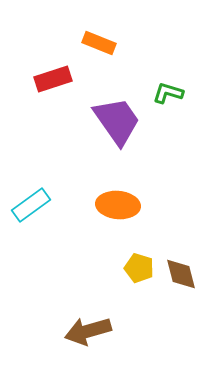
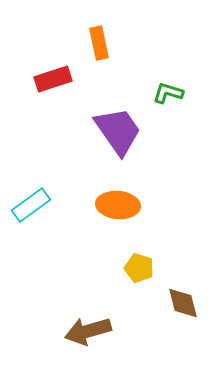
orange rectangle: rotated 56 degrees clockwise
purple trapezoid: moved 1 px right, 10 px down
brown diamond: moved 2 px right, 29 px down
